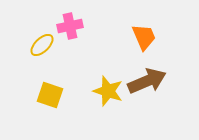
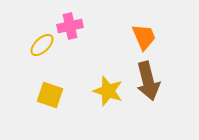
brown arrow: moved 1 px right; rotated 99 degrees clockwise
